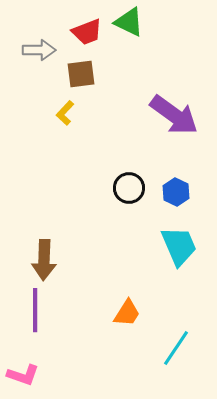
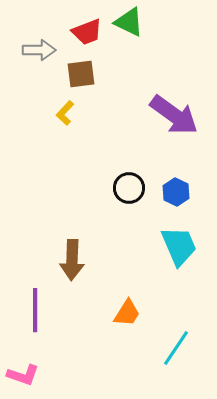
brown arrow: moved 28 px right
